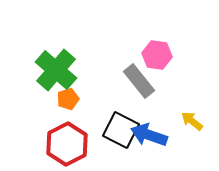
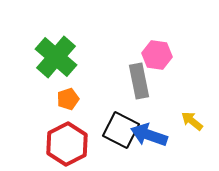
green cross: moved 13 px up
gray rectangle: rotated 28 degrees clockwise
